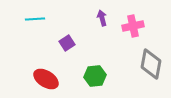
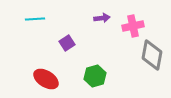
purple arrow: rotated 98 degrees clockwise
gray diamond: moved 1 px right, 9 px up
green hexagon: rotated 10 degrees counterclockwise
